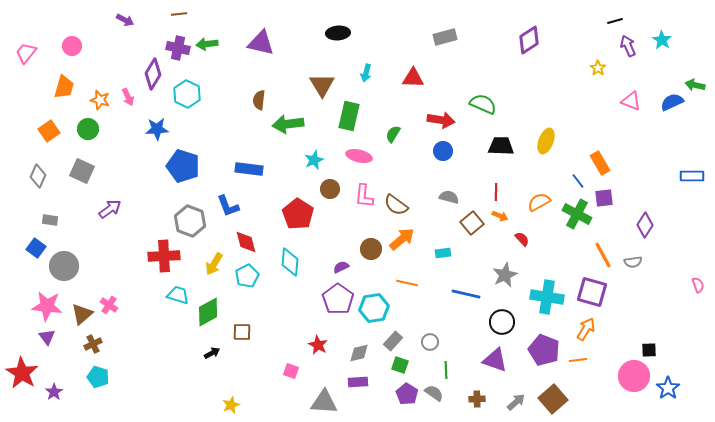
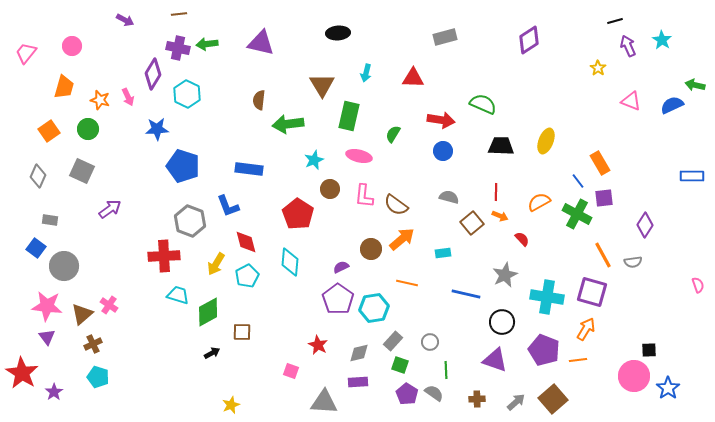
blue semicircle at (672, 102): moved 3 px down
yellow arrow at (214, 264): moved 2 px right
